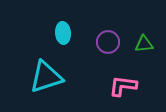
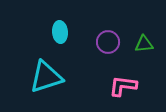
cyan ellipse: moved 3 px left, 1 px up
